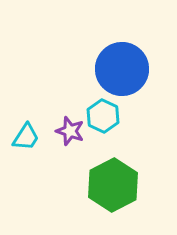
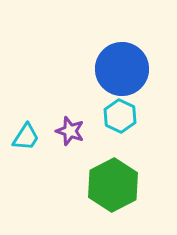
cyan hexagon: moved 17 px right
